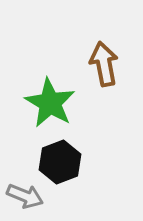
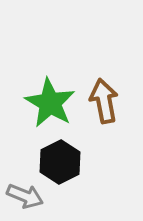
brown arrow: moved 37 px down
black hexagon: rotated 6 degrees counterclockwise
